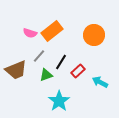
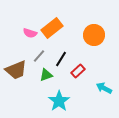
orange rectangle: moved 3 px up
black line: moved 3 px up
cyan arrow: moved 4 px right, 6 px down
